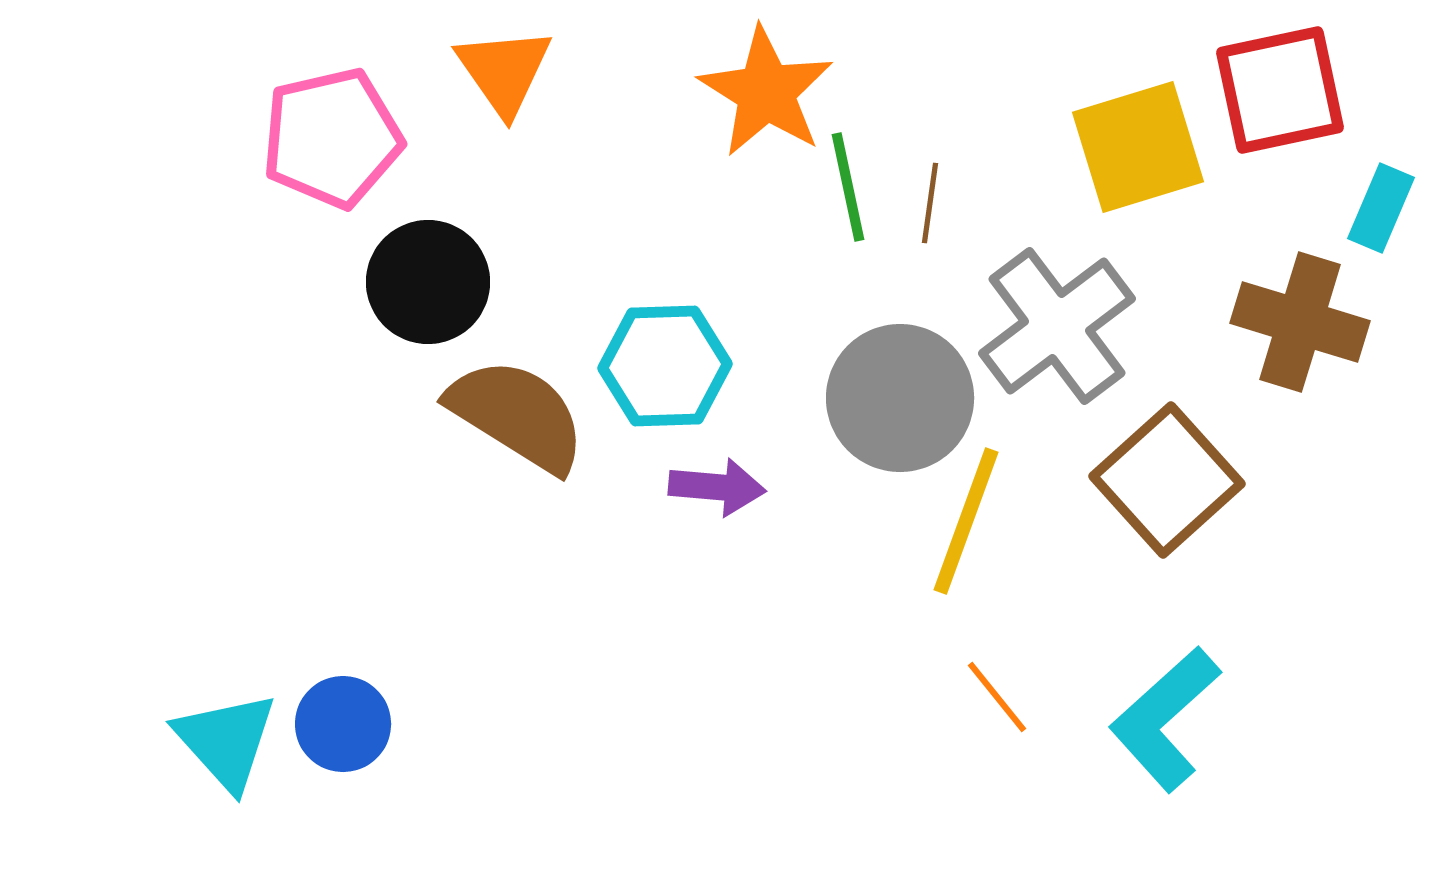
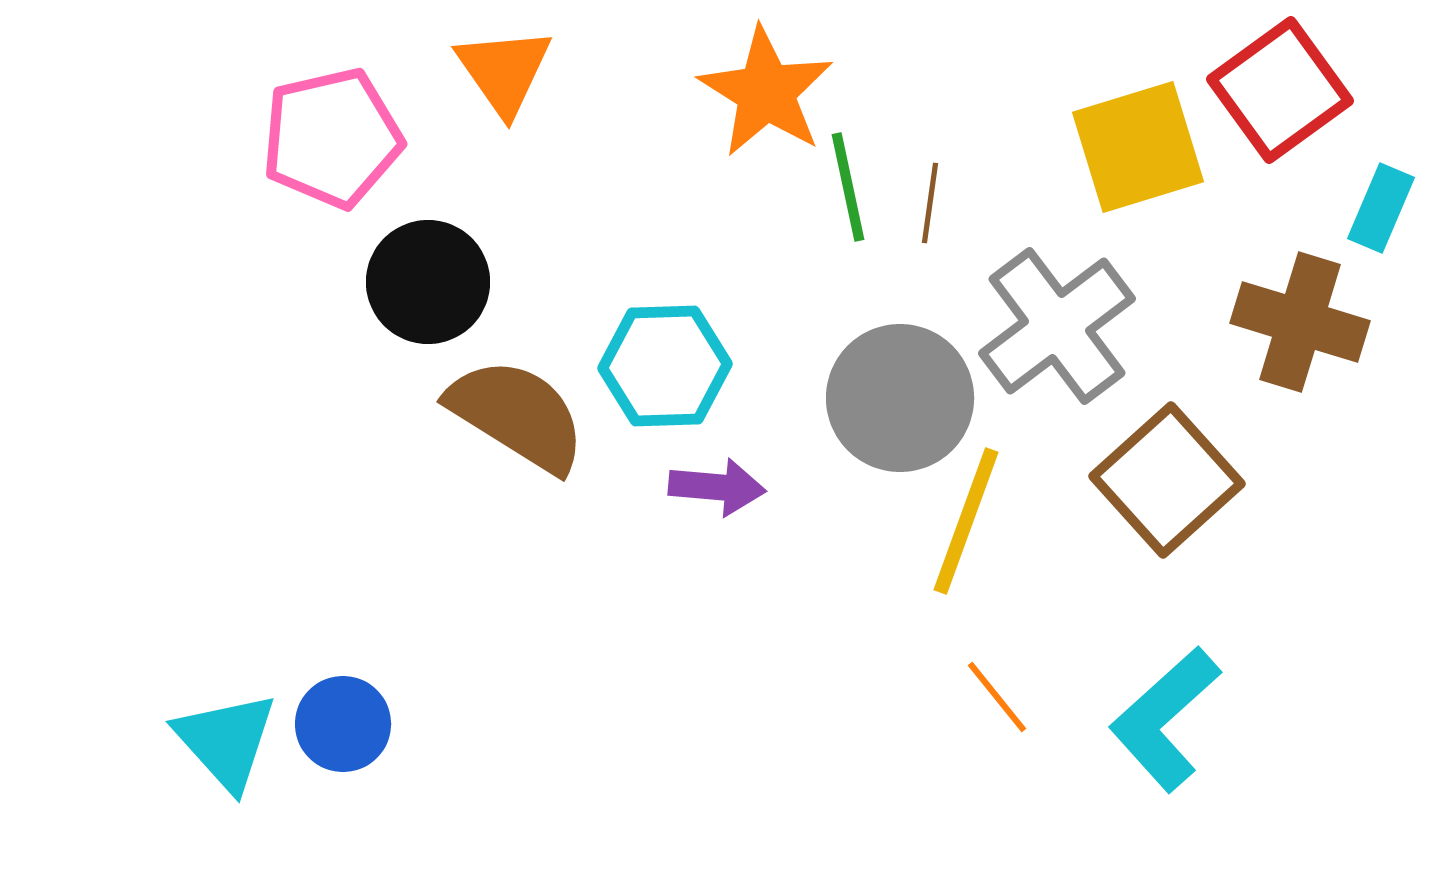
red square: rotated 24 degrees counterclockwise
